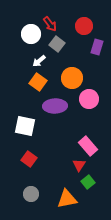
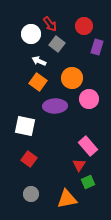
white arrow: rotated 64 degrees clockwise
green square: rotated 16 degrees clockwise
